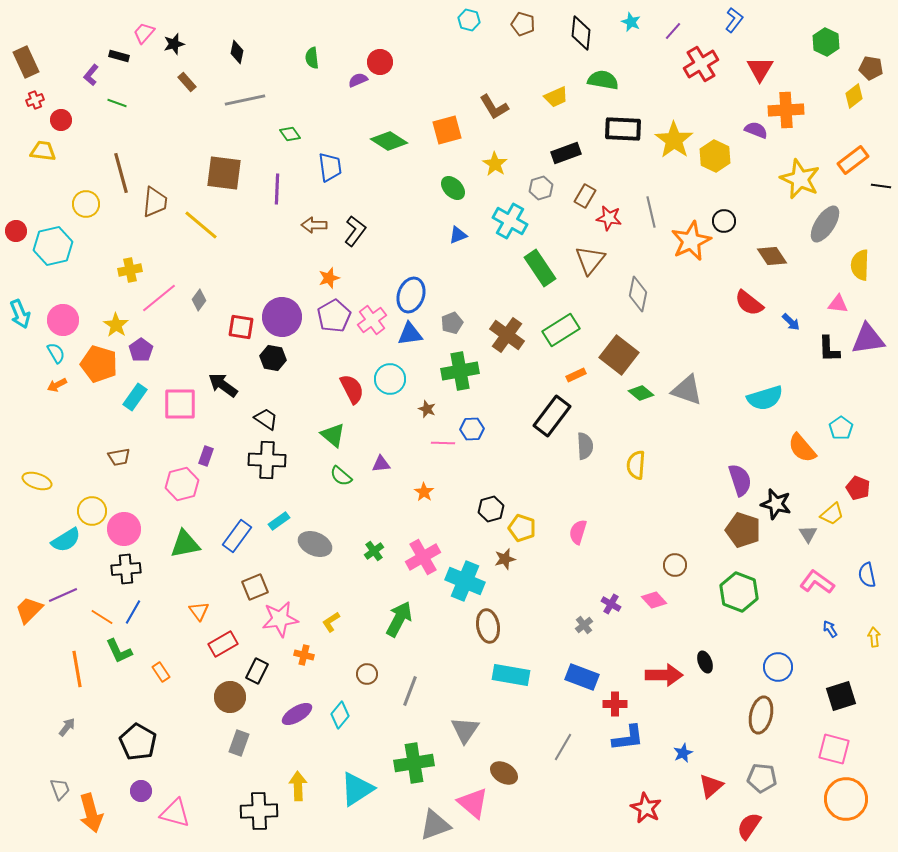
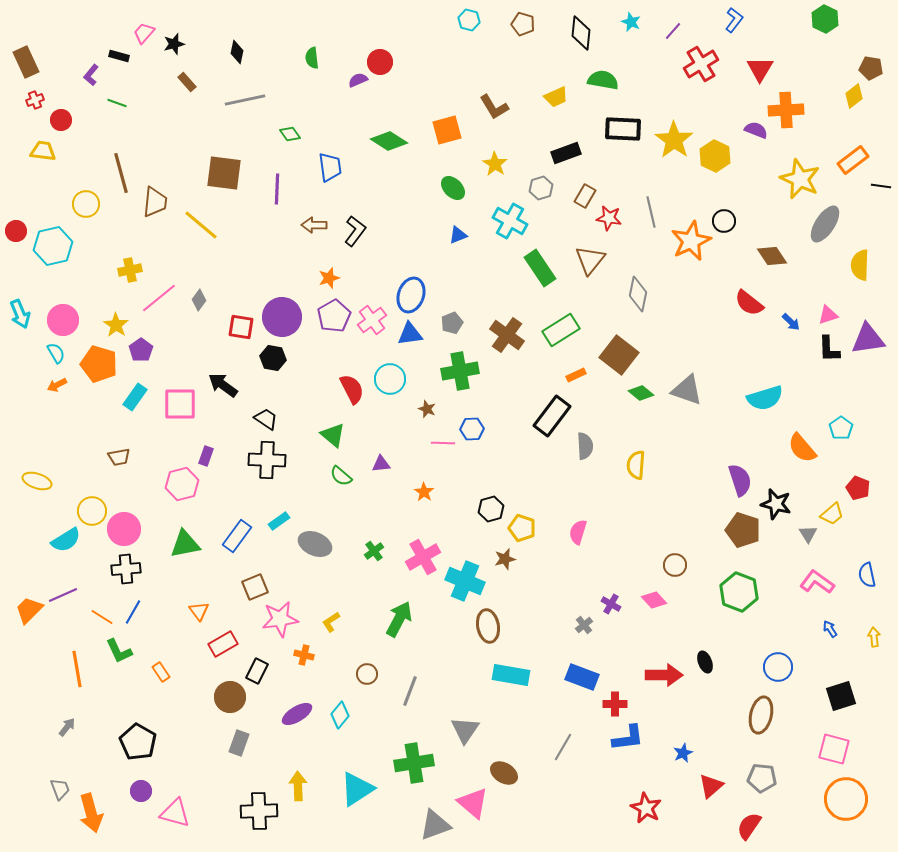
green hexagon at (826, 42): moved 1 px left, 23 px up
pink triangle at (838, 304): moved 10 px left, 11 px down; rotated 25 degrees counterclockwise
